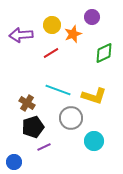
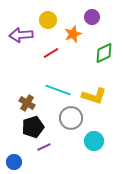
yellow circle: moved 4 px left, 5 px up
